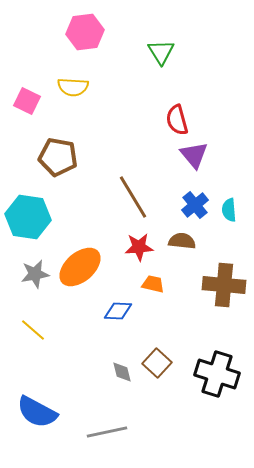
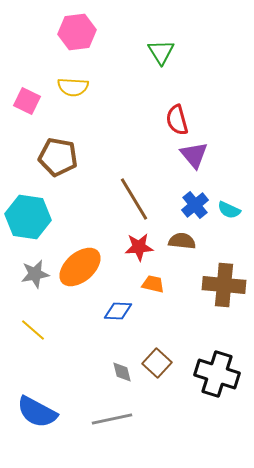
pink hexagon: moved 8 px left
brown line: moved 1 px right, 2 px down
cyan semicircle: rotated 60 degrees counterclockwise
gray line: moved 5 px right, 13 px up
